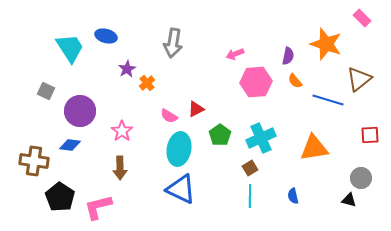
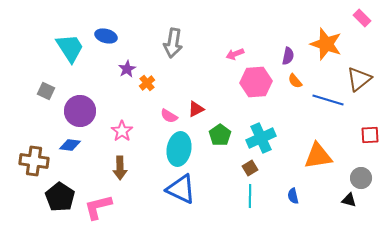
orange triangle: moved 4 px right, 8 px down
